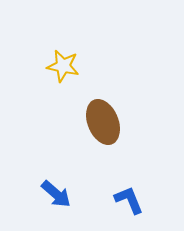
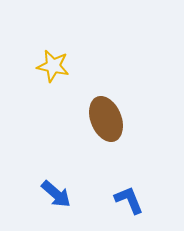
yellow star: moved 10 px left
brown ellipse: moved 3 px right, 3 px up
